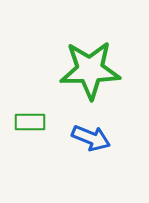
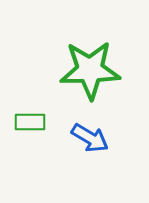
blue arrow: moved 1 px left; rotated 9 degrees clockwise
